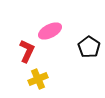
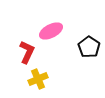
pink ellipse: moved 1 px right
red L-shape: moved 1 px down
